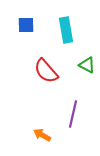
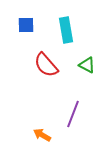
red semicircle: moved 6 px up
purple line: rotated 8 degrees clockwise
